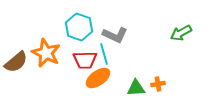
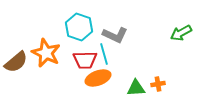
orange ellipse: rotated 15 degrees clockwise
